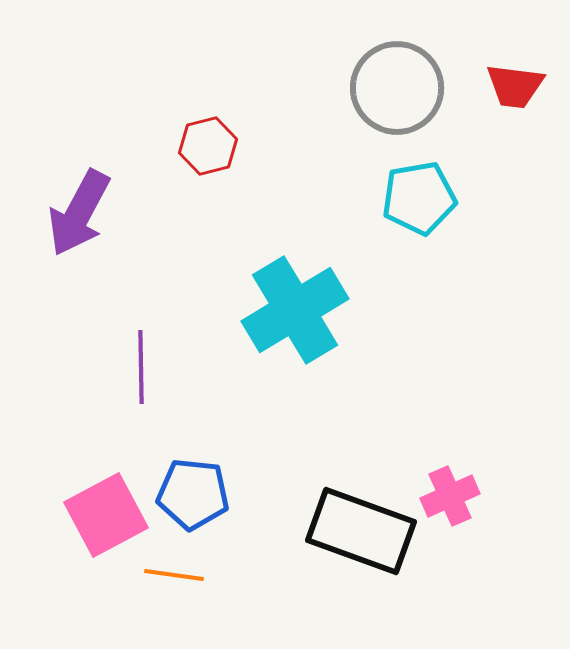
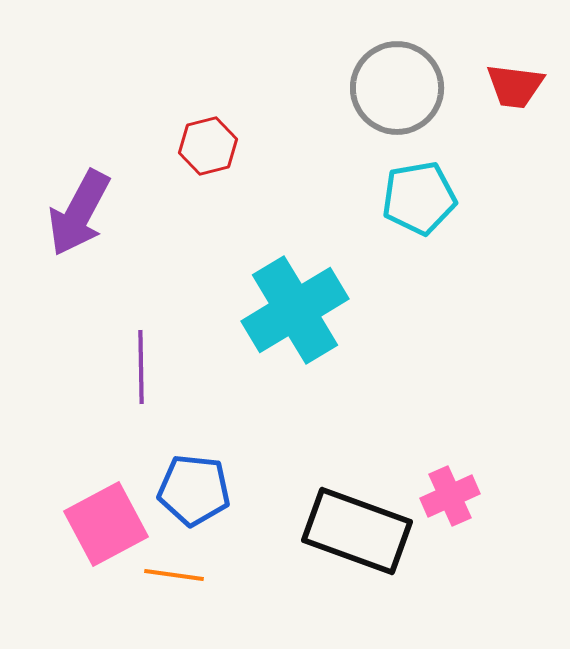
blue pentagon: moved 1 px right, 4 px up
pink square: moved 9 px down
black rectangle: moved 4 px left
